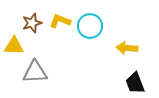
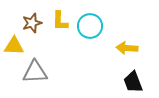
yellow L-shape: rotated 110 degrees counterclockwise
black trapezoid: moved 2 px left, 1 px up
